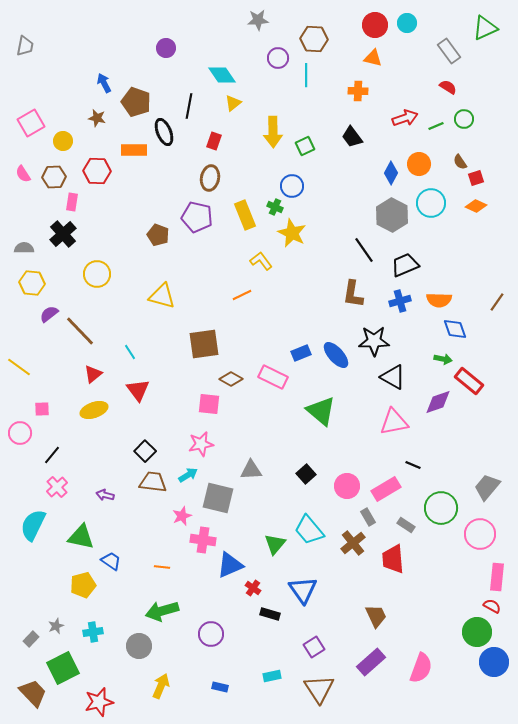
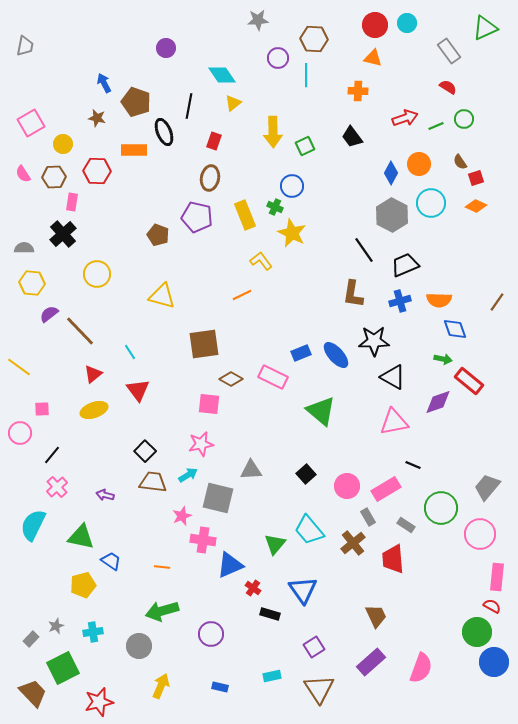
yellow circle at (63, 141): moved 3 px down
